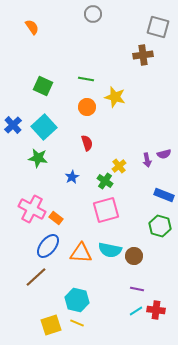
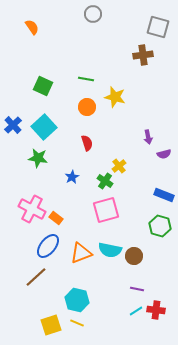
purple arrow: moved 1 px right, 23 px up
orange triangle: rotated 25 degrees counterclockwise
